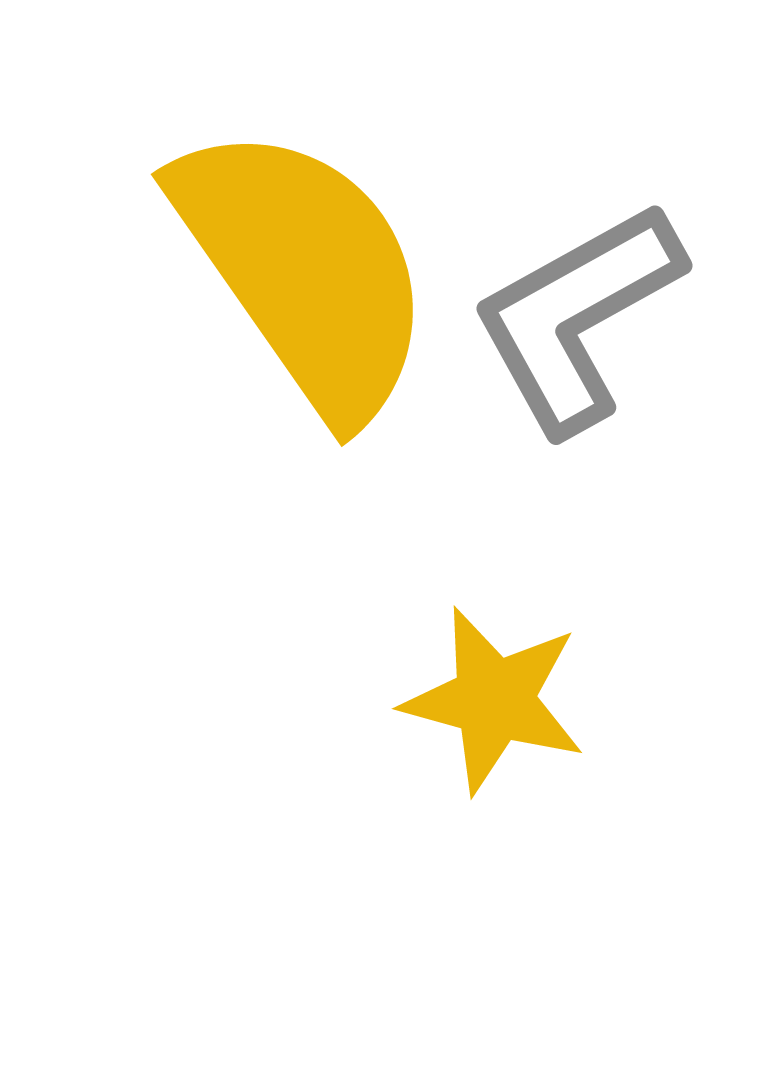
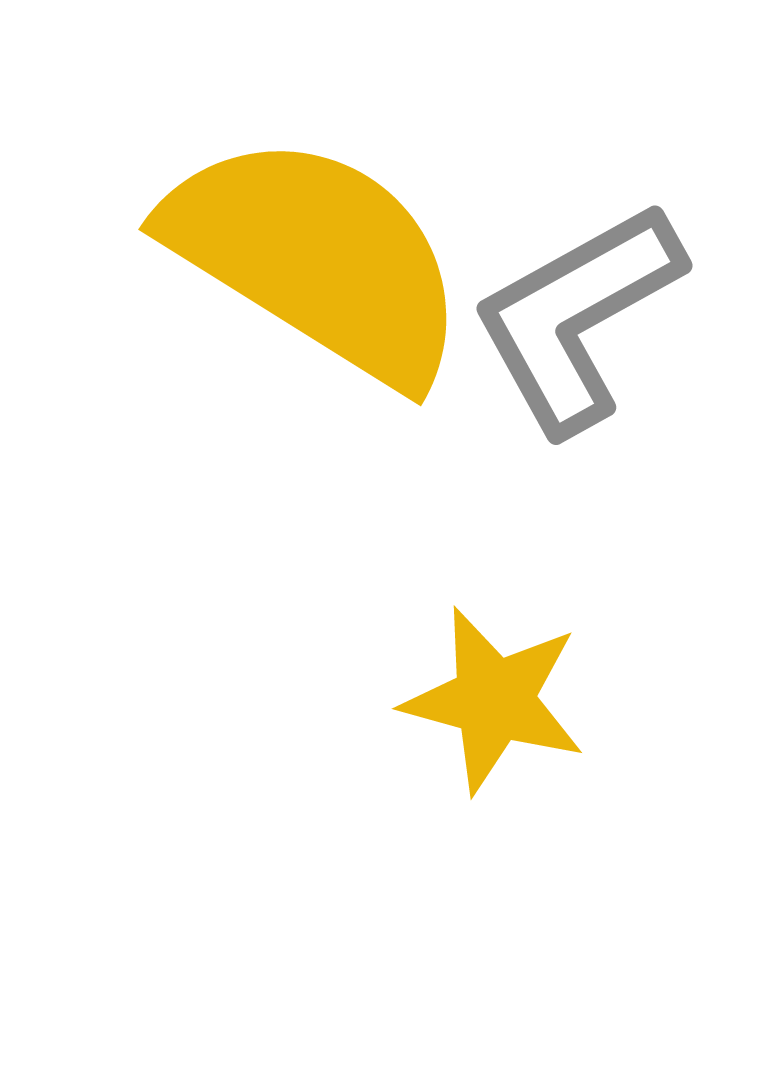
yellow semicircle: moved 13 px right, 12 px up; rotated 23 degrees counterclockwise
